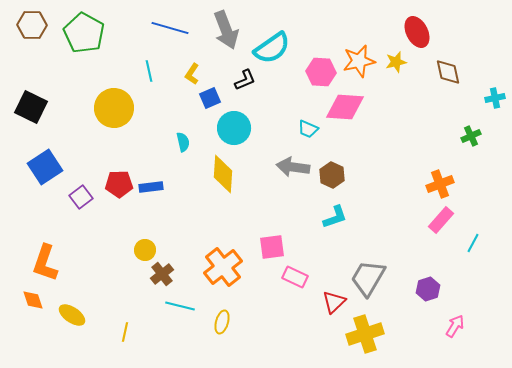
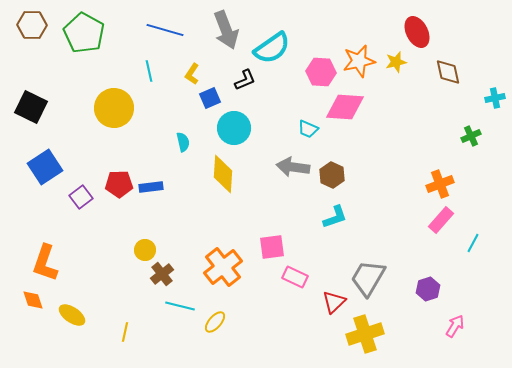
blue line at (170, 28): moved 5 px left, 2 px down
yellow ellipse at (222, 322): moved 7 px left; rotated 25 degrees clockwise
